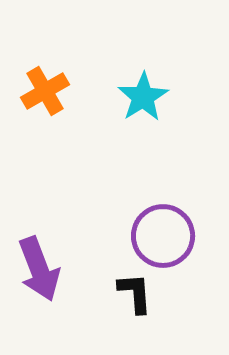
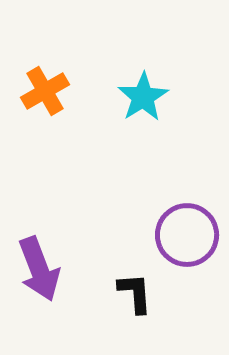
purple circle: moved 24 px right, 1 px up
